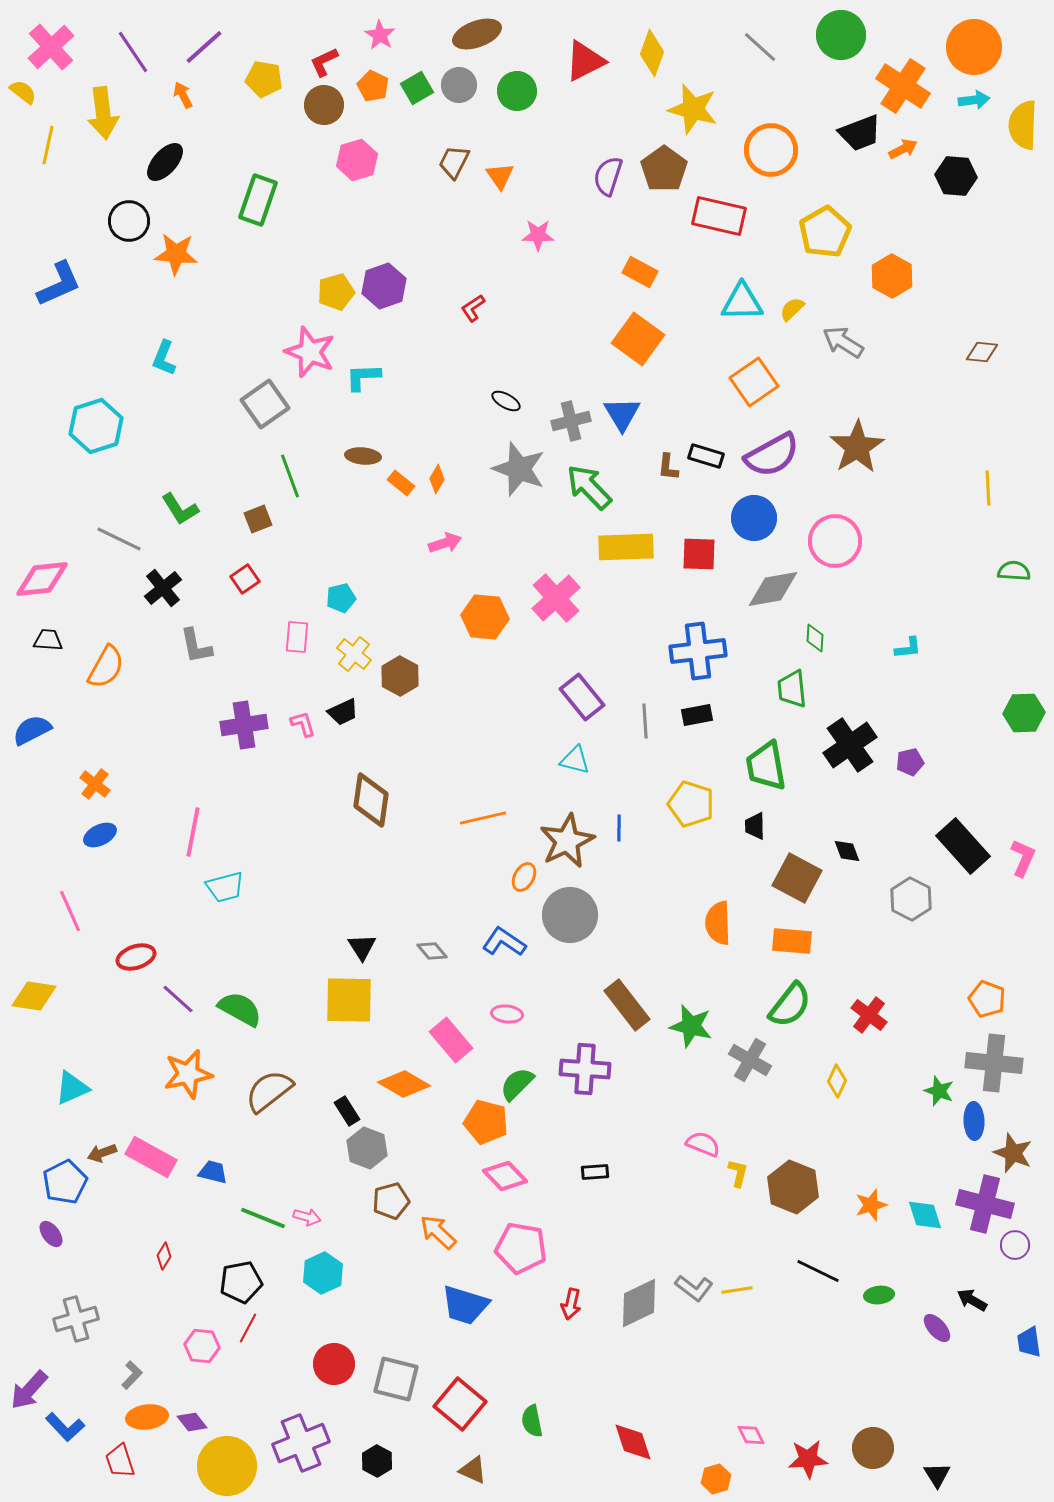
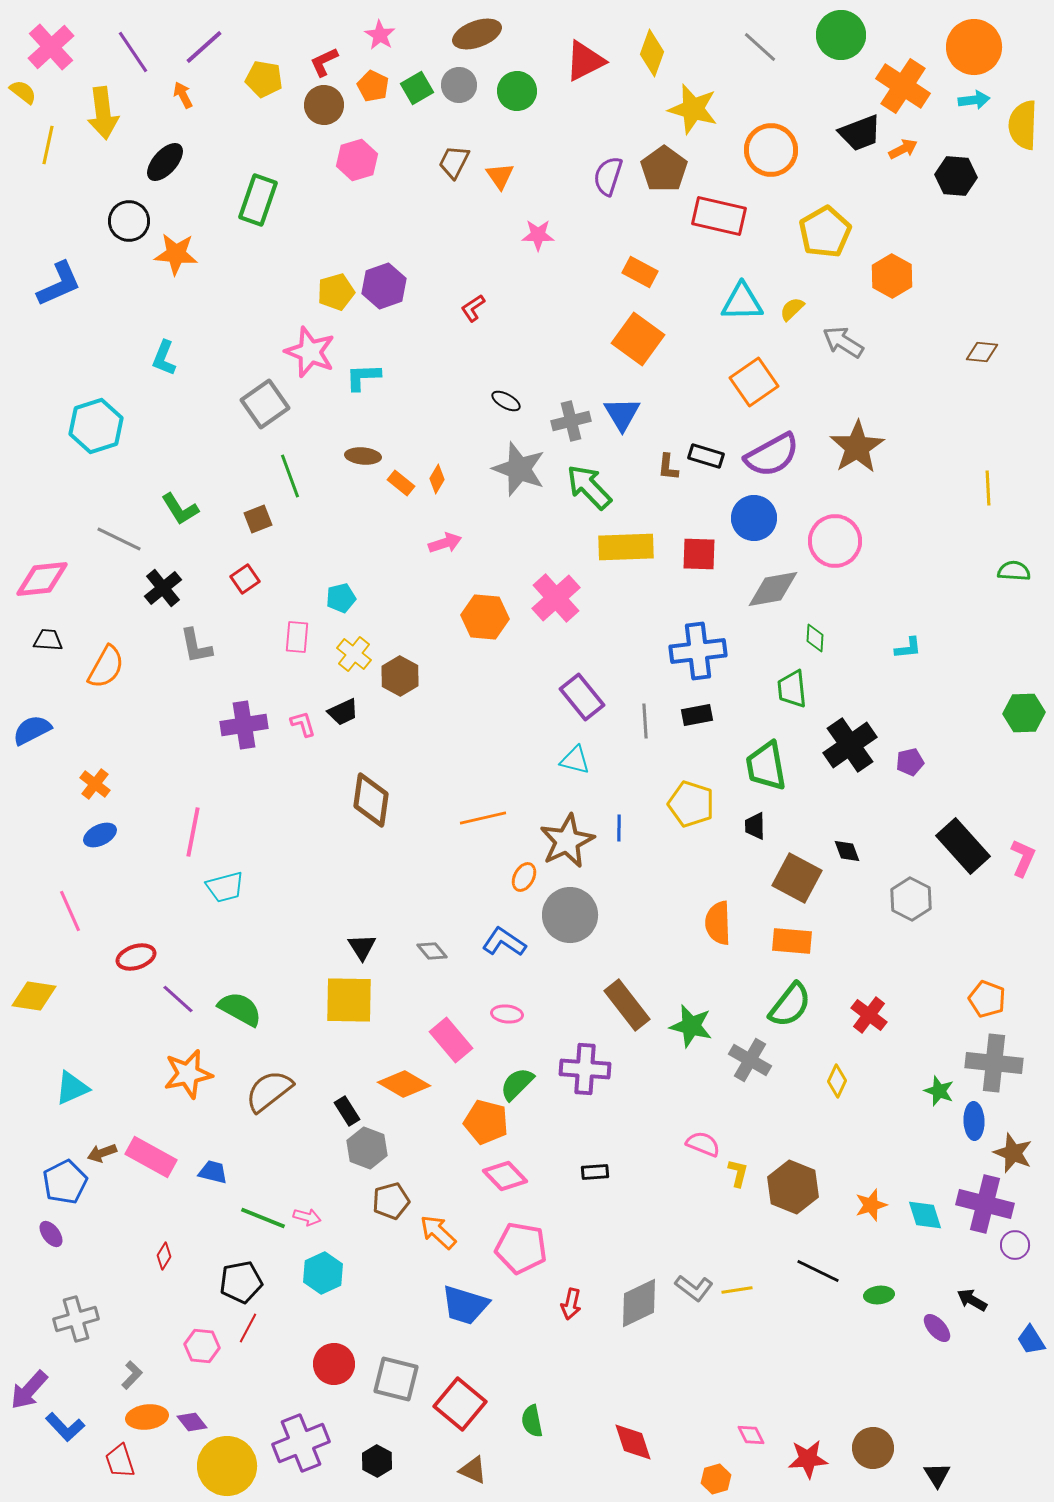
blue trapezoid at (1029, 1342): moved 2 px right, 2 px up; rotated 24 degrees counterclockwise
